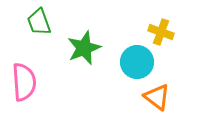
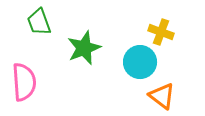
cyan circle: moved 3 px right
orange triangle: moved 5 px right, 1 px up
